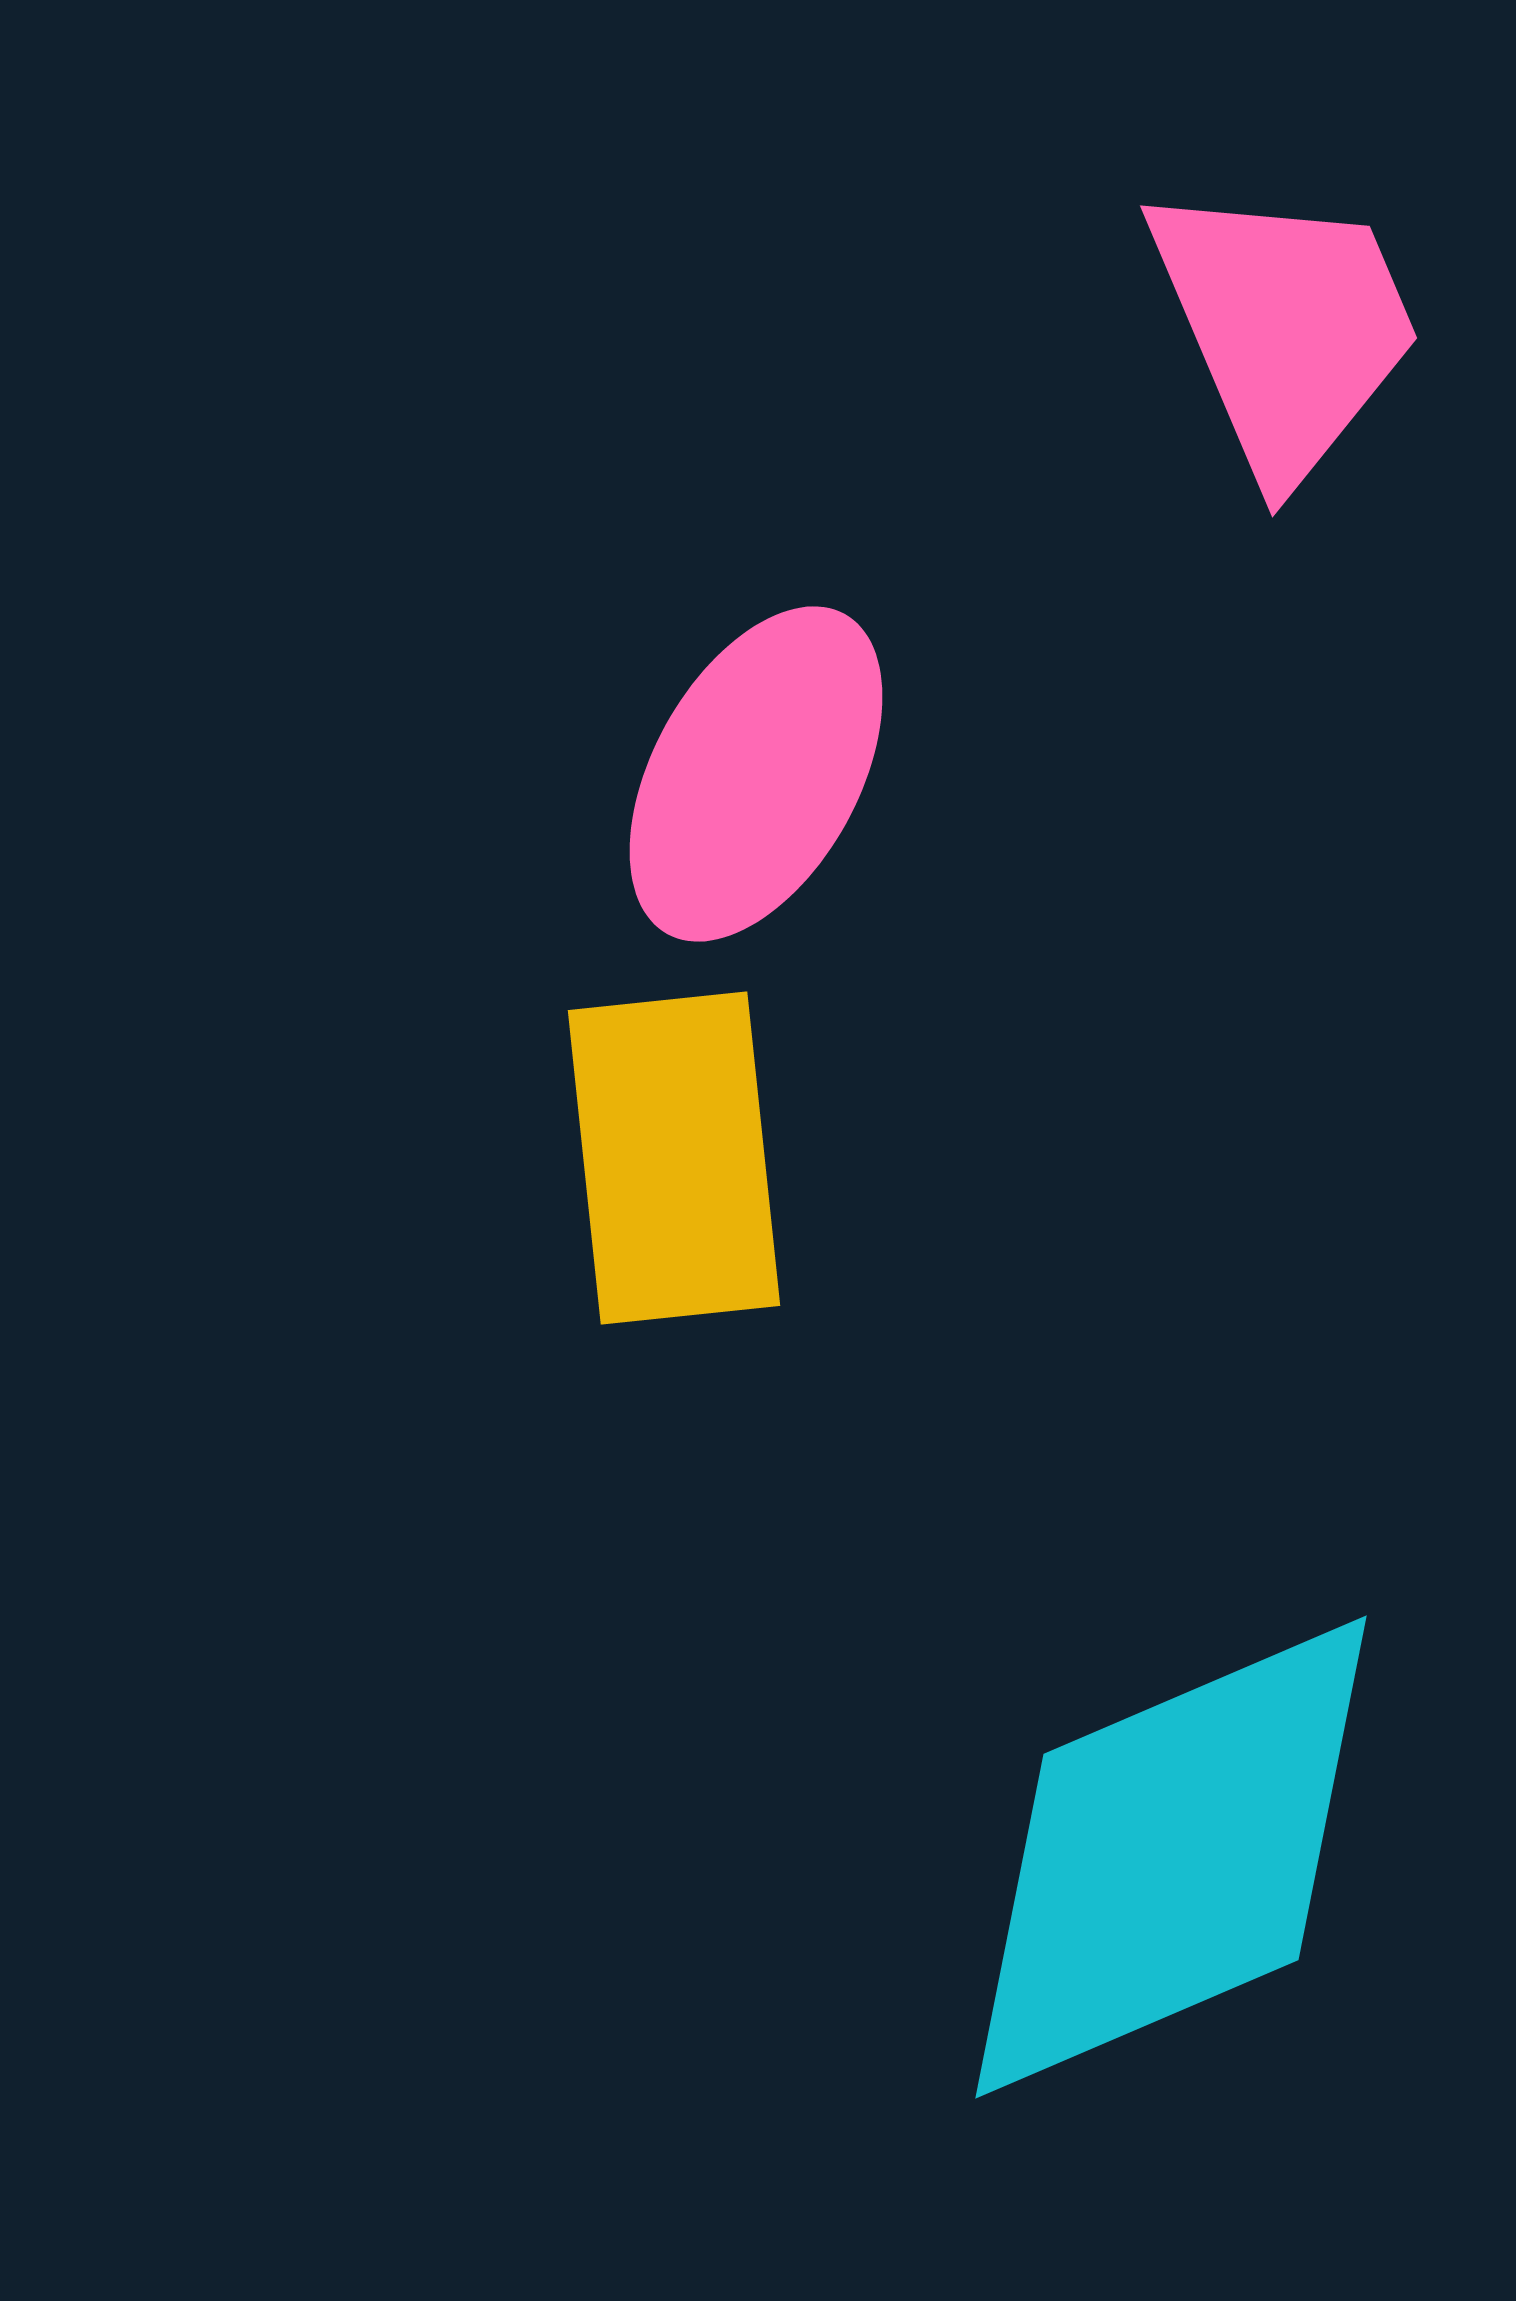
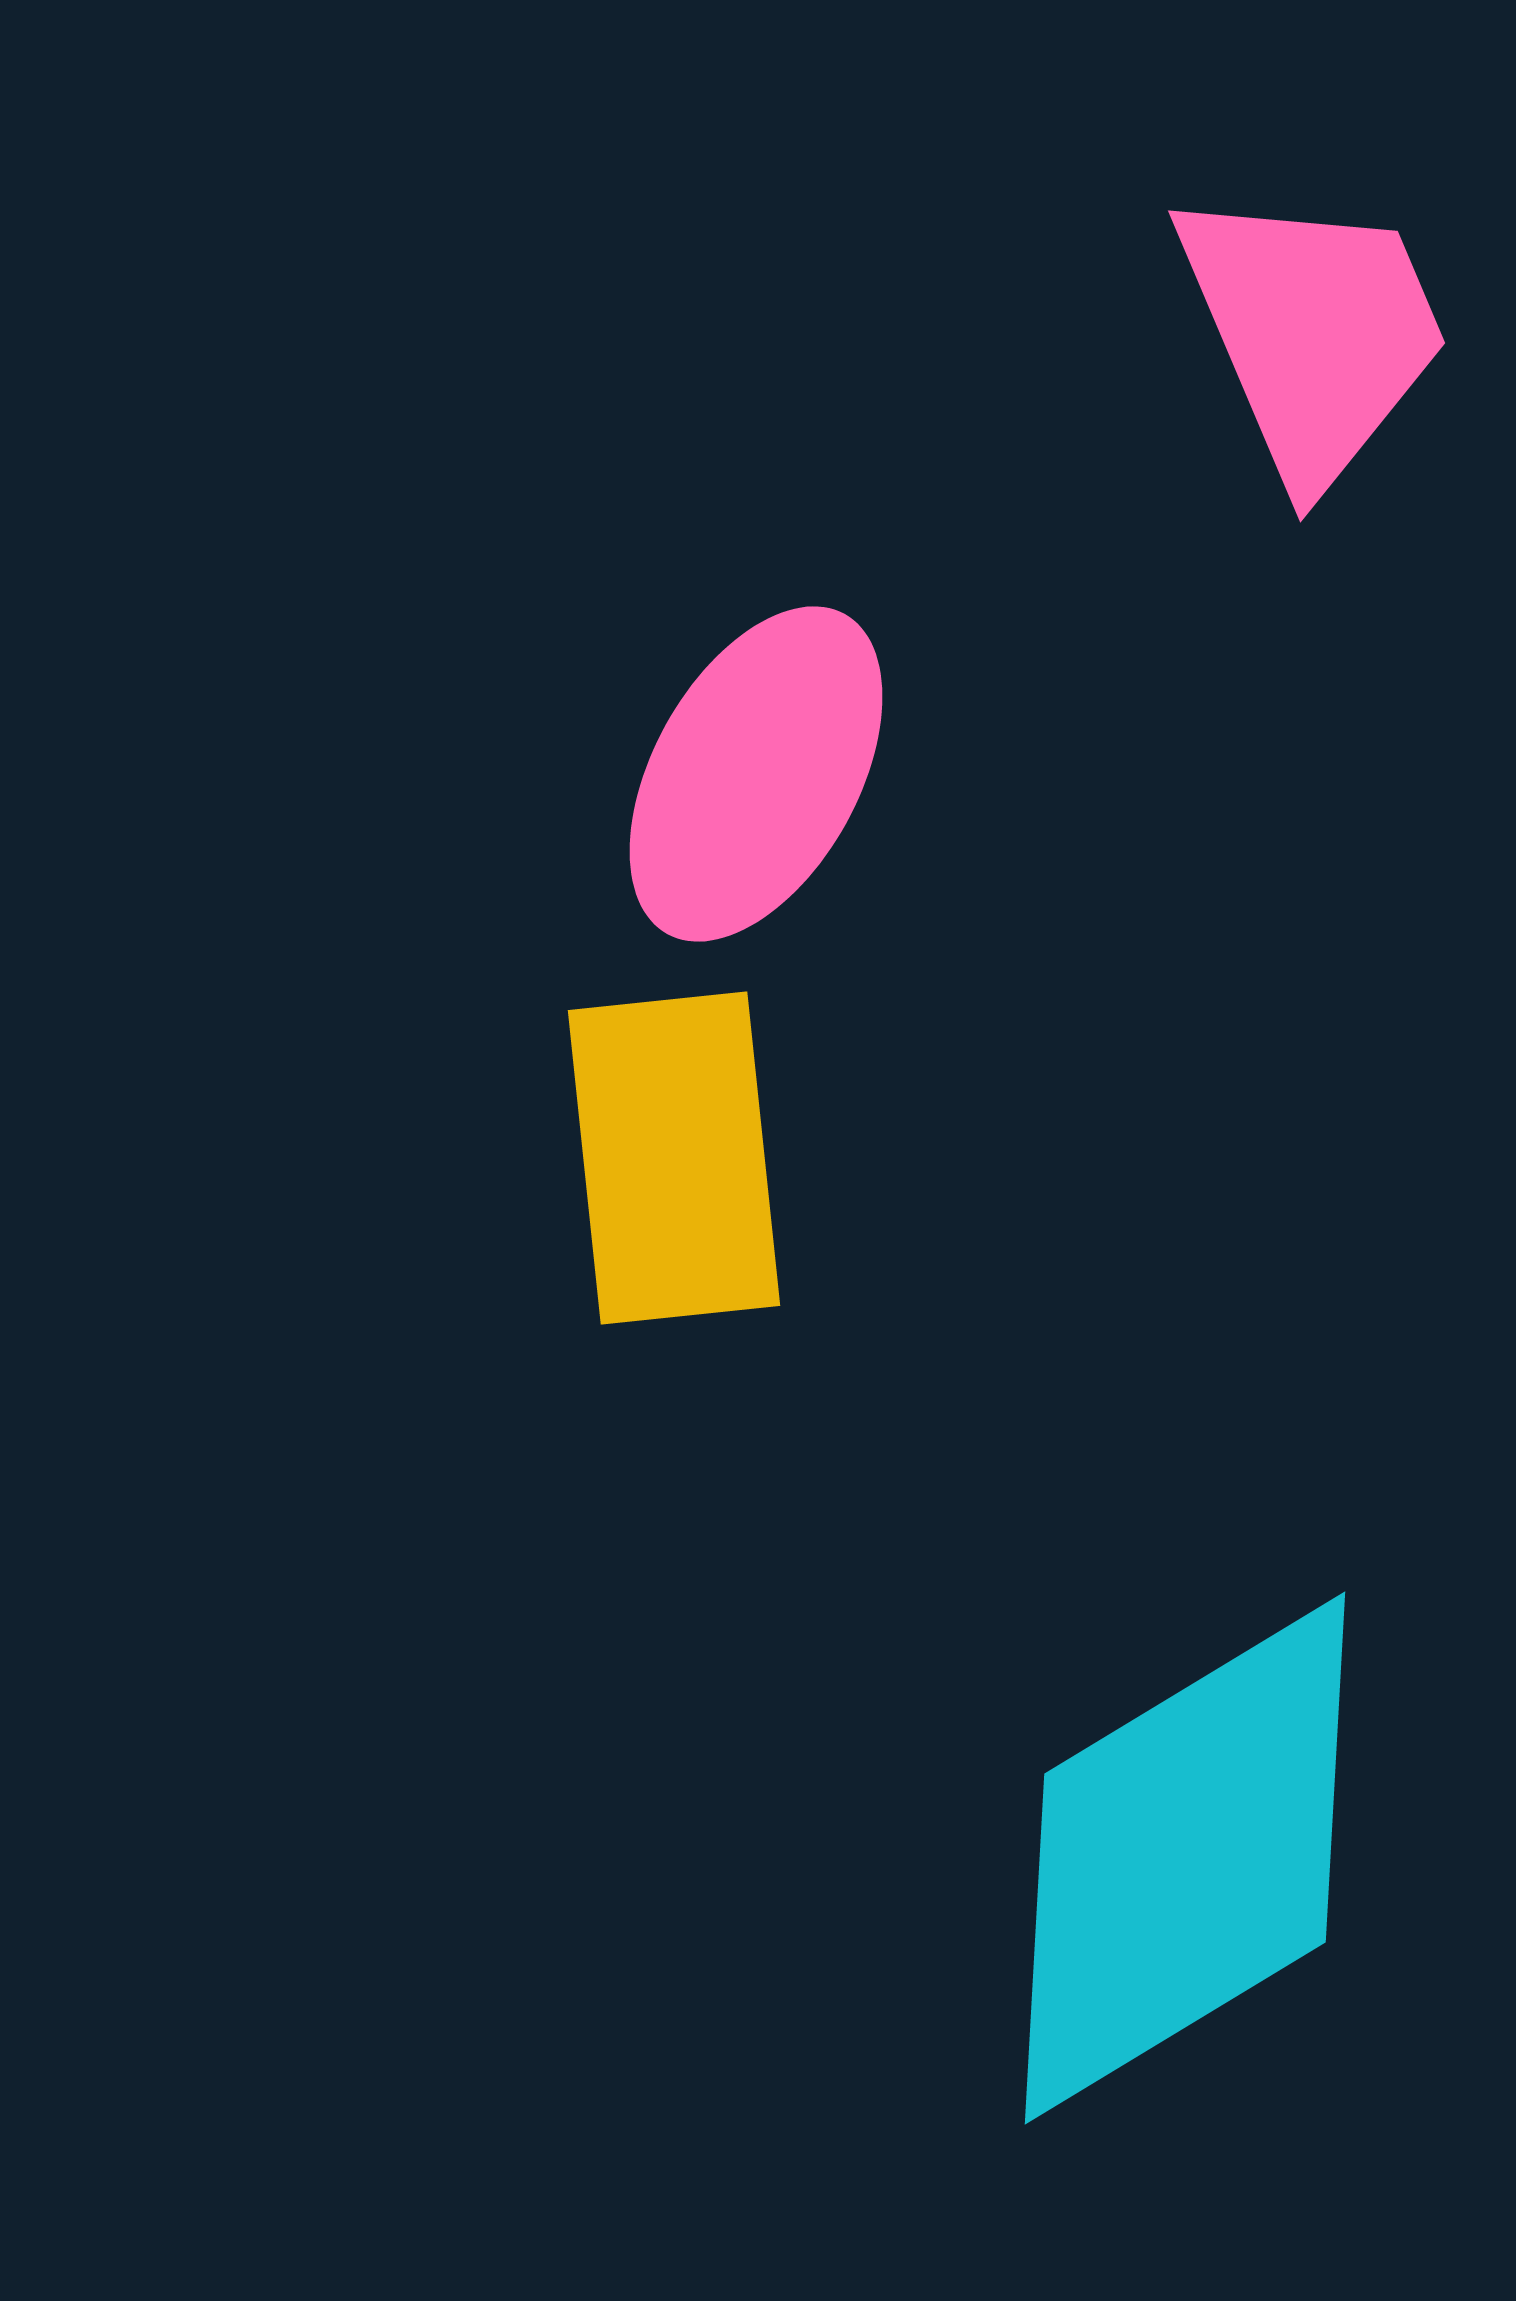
pink trapezoid: moved 28 px right, 5 px down
cyan diamond: moved 14 px right, 1 px down; rotated 8 degrees counterclockwise
